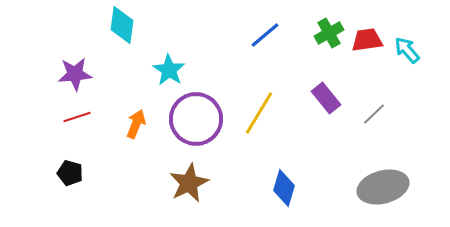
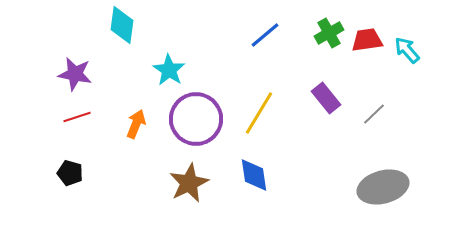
purple star: rotated 16 degrees clockwise
blue diamond: moved 30 px left, 13 px up; rotated 24 degrees counterclockwise
